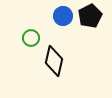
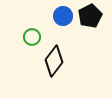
green circle: moved 1 px right, 1 px up
black diamond: rotated 24 degrees clockwise
